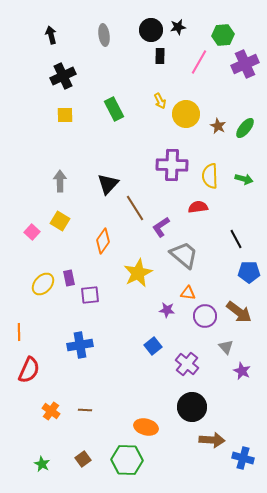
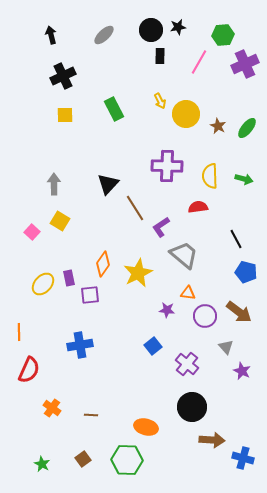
gray ellipse at (104, 35): rotated 55 degrees clockwise
green ellipse at (245, 128): moved 2 px right
purple cross at (172, 165): moved 5 px left, 1 px down
gray arrow at (60, 181): moved 6 px left, 3 px down
orange diamond at (103, 241): moved 23 px down
blue pentagon at (249, 272): moved 3 px left; rotated 15 degrees clockwise
brown line at (85, 410): moved 6 px right, 5 px down
orange cross at (51, 411): moved 1 px right, 3 px up
